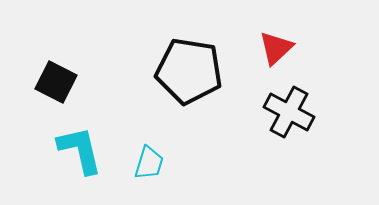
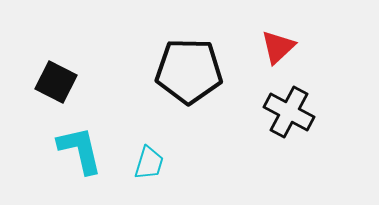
red triangle: moved 2 px right, 1 px up
black pentagon: rotated 8 degrees counterclockwise
